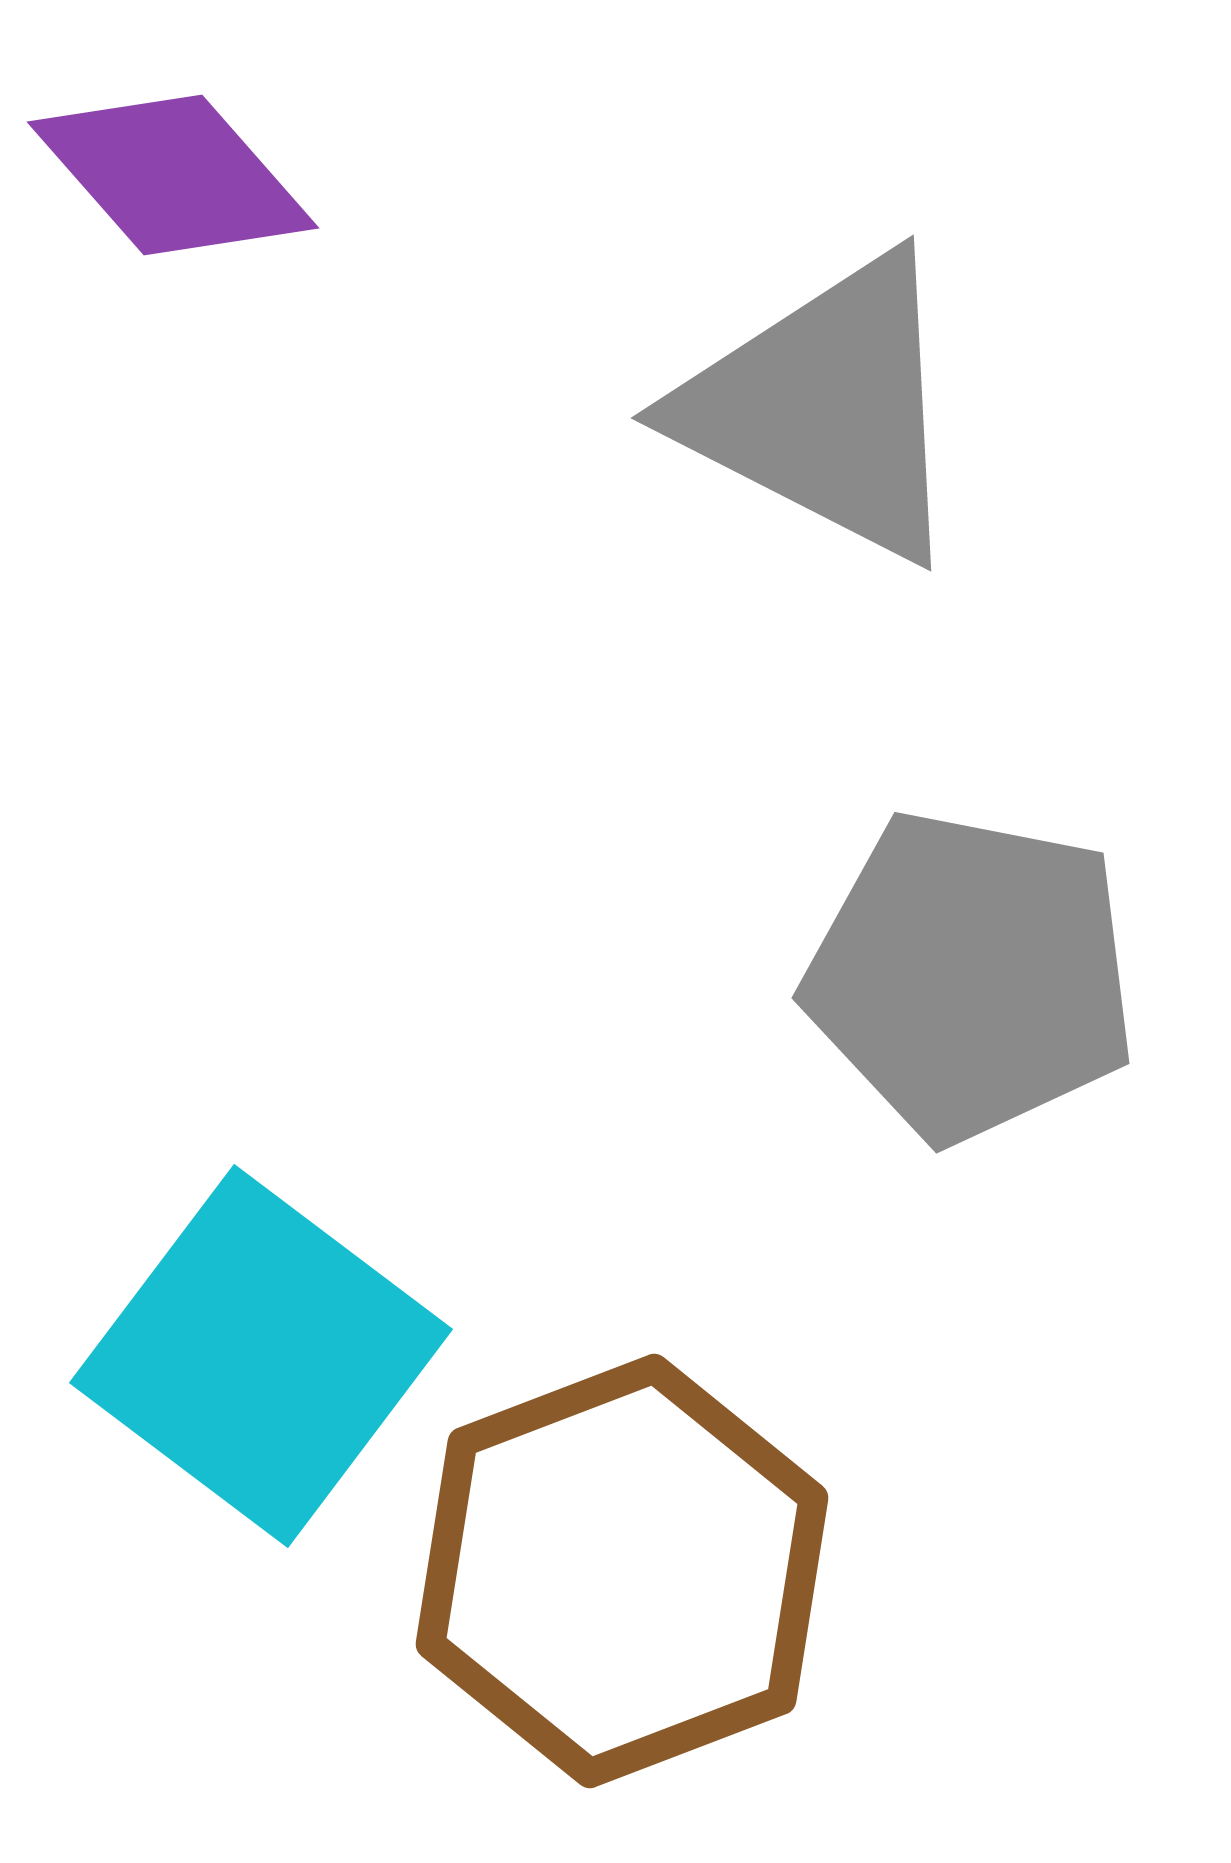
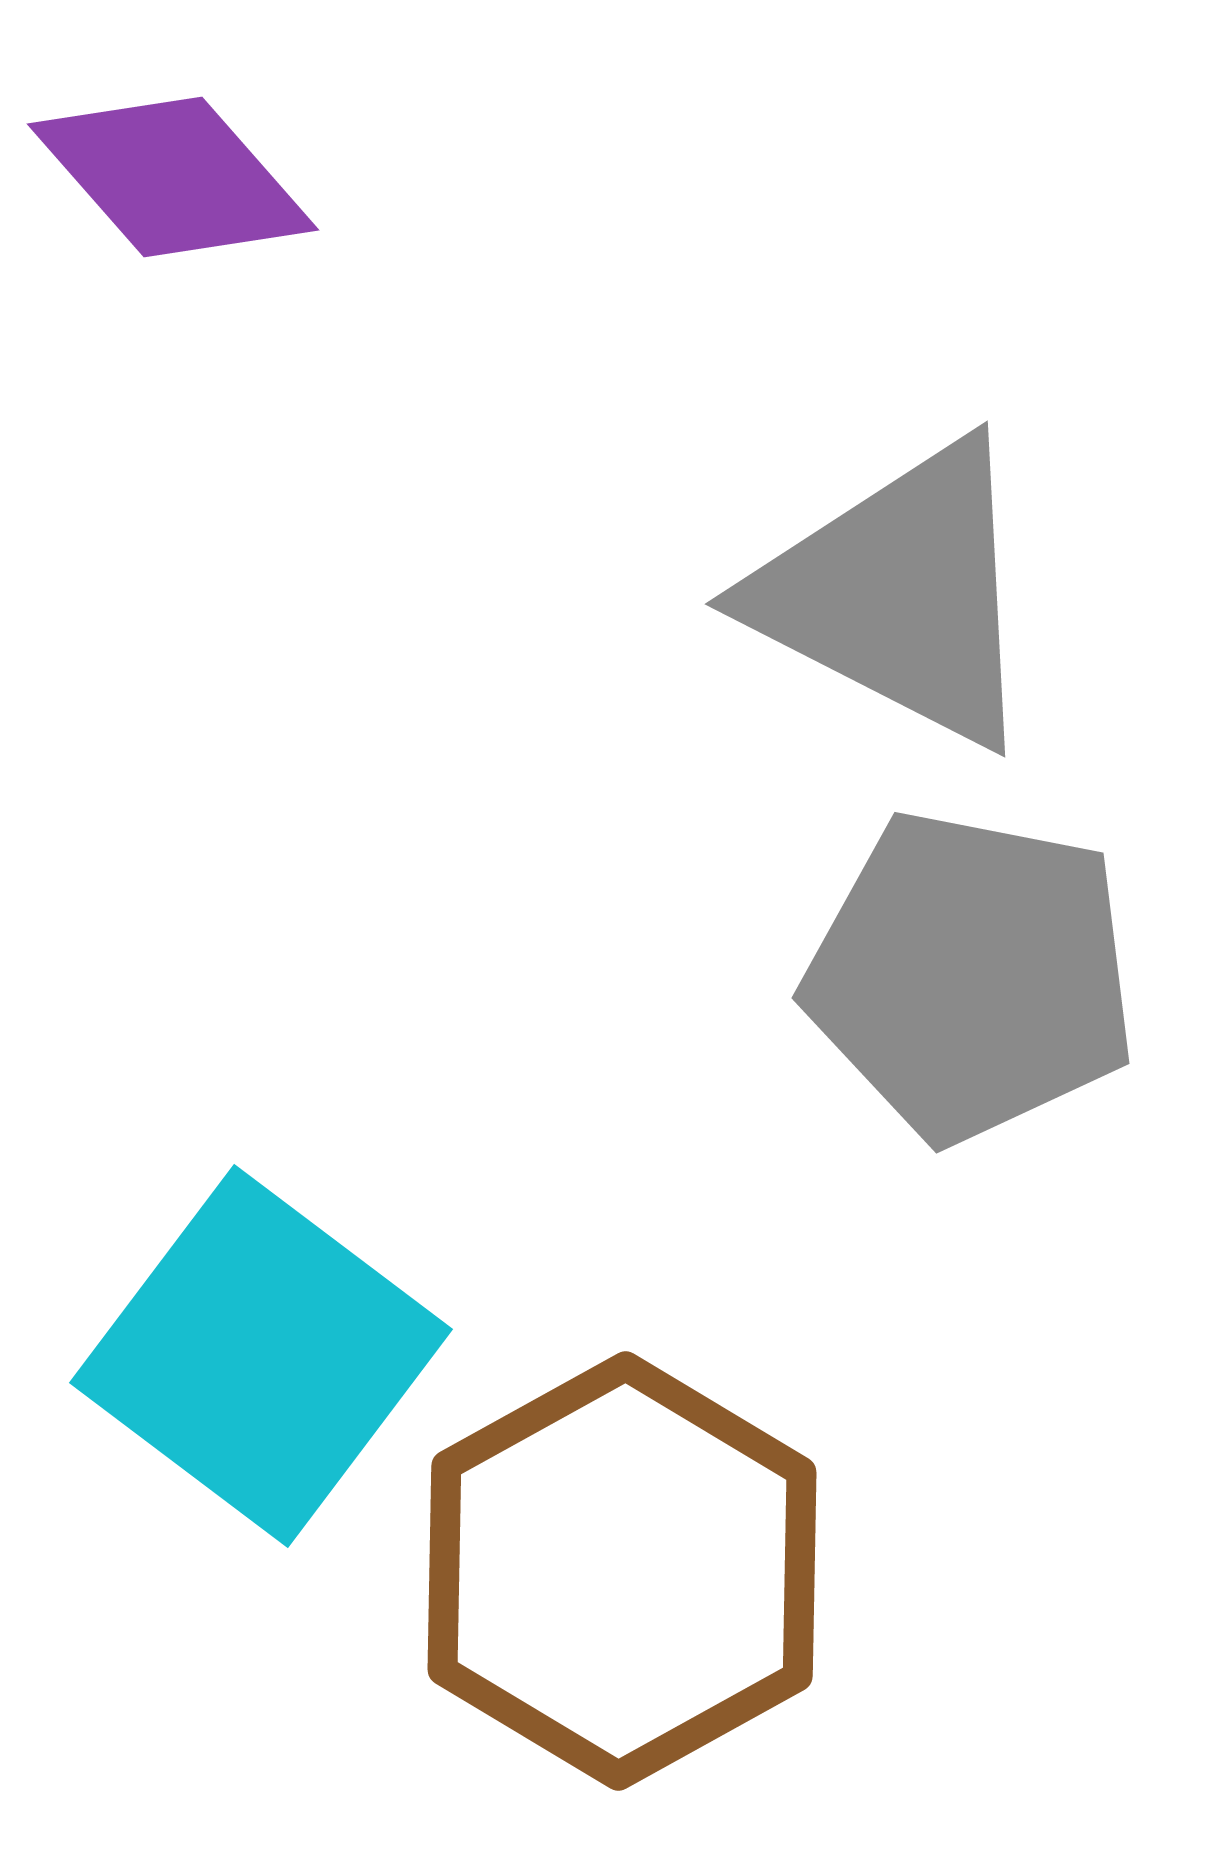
purple diamond: moved 2 px down
gray triangle: moved 74 px right, 186 px down
brown hexagon: rotated 8 degrees counterclockwise
